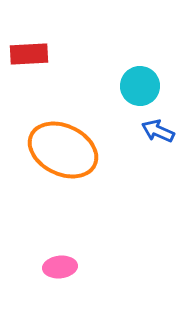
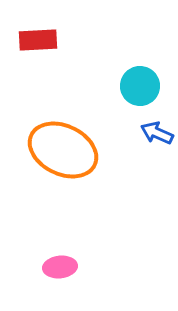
red rectangle: moved 9 px right, 14 px up
blue arrow: moved 1 px left, 2 px down
